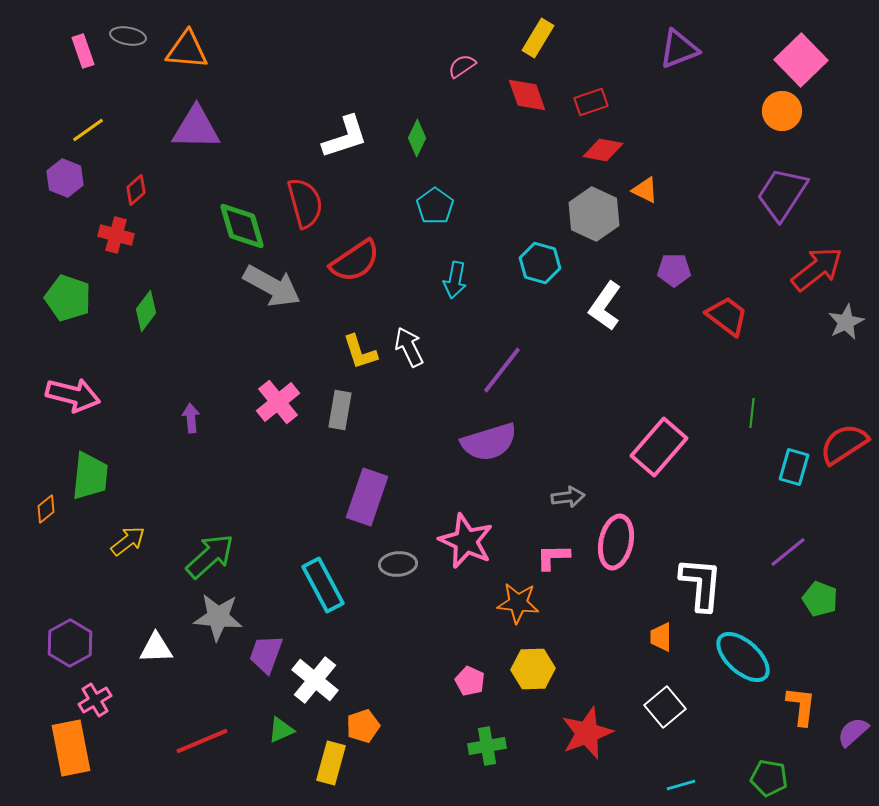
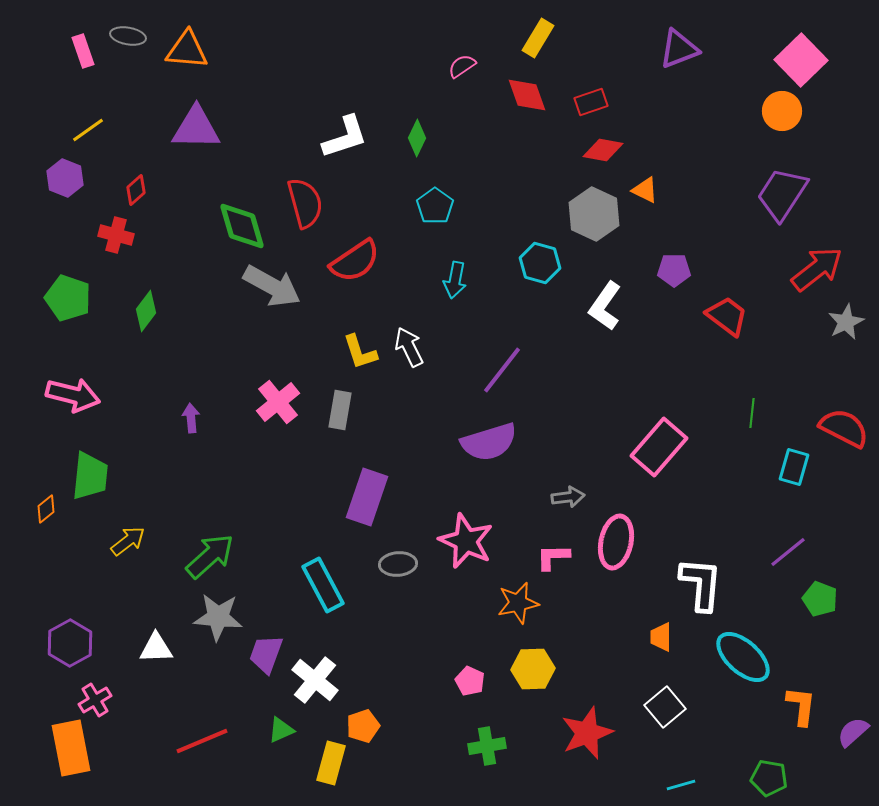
red semicircle at (844, 444): moved 16 px up; rotated 60 degrees clockwise
orange star at (518, 603): rotated 18 degrees counterclockwise
